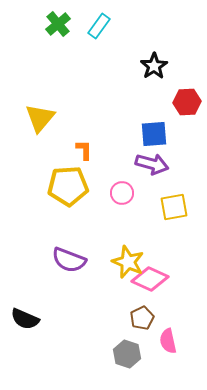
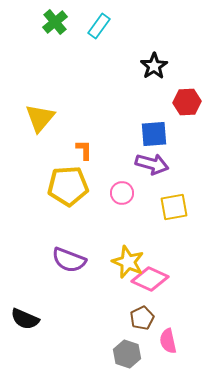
green cross: moved 3 px left, 2 px up
